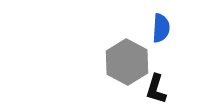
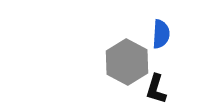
blue semicircle: moved 6 px down
